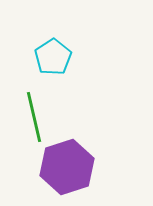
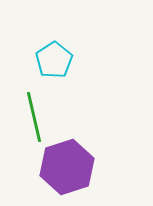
cyan pentagon: moved 1 px right, 3 px down
